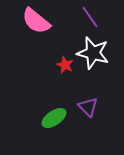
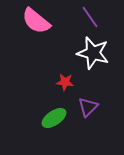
red star: moved 17 px down; rotated 18 degrees counterclockwise
purple triangle: rotated 30 degrees clockwise
